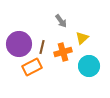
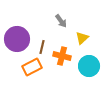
purple circle: moved 2 px left, 5 px up
orange cross: moved 1 px left, 4 px down; rotated 30 degrees clockwise
